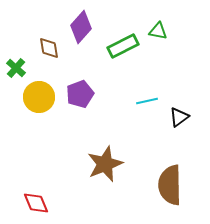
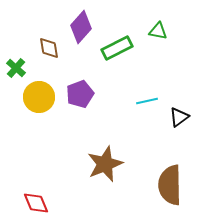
green rectangle: moved 6 px left, 2 px down
